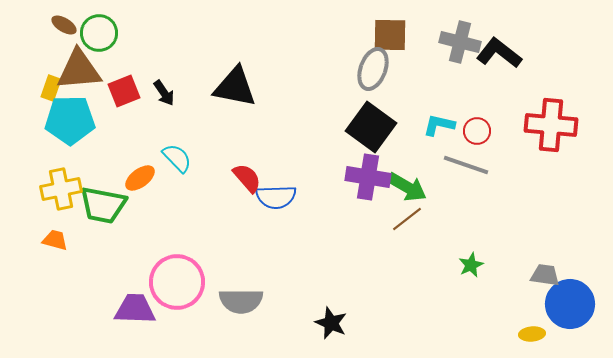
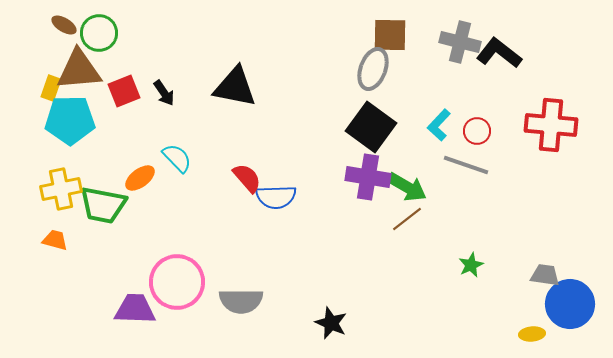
cyan L-shape: rotated 60 degrees counterclockwise
